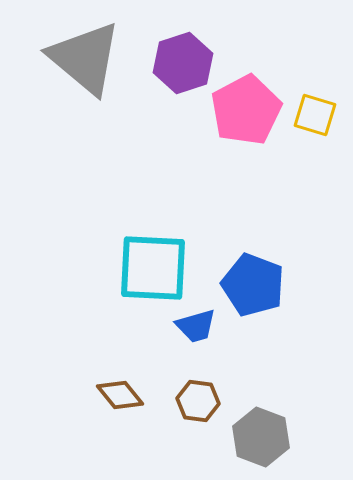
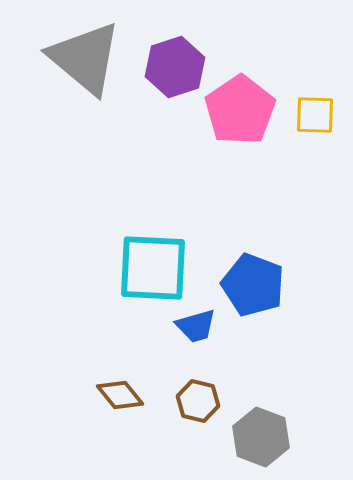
purple hexagon: moved 8 px left, 4 px down
pink pentagon: moved 6 px left; rotated 6 degrees counterclockwise
yellow square: rotated 15 degrees counterclockwise
brown hexagon: rotated 6 degrees clockwise
